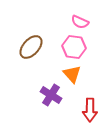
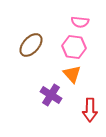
pink semicircle: rotated 18 degrees counterclockwise
brown ellipse: moved 2 px up
